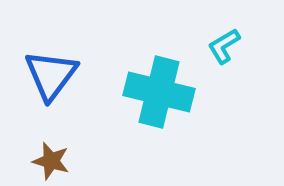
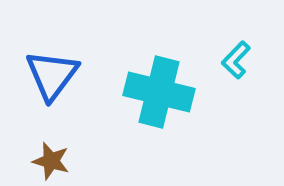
cyan L-shape: moved 12 px right, 14 px down; rotated 15 degrees counterclockwise
blue triangle: moved 1 px right
